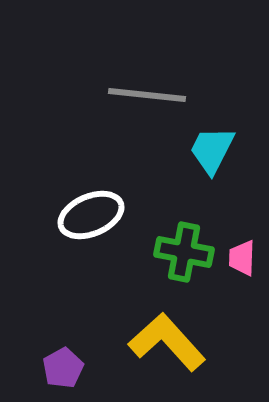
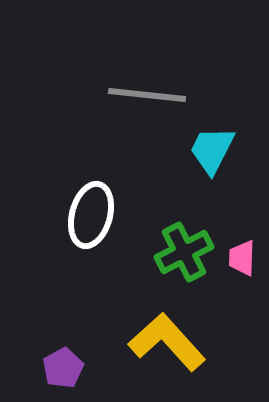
white ellipse: rotated 52 degrees counterclockwise
green cross: rotated 38 degrees counterclockwise
